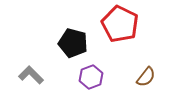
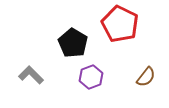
black pentagon: rotated 16 degrees clockwise
